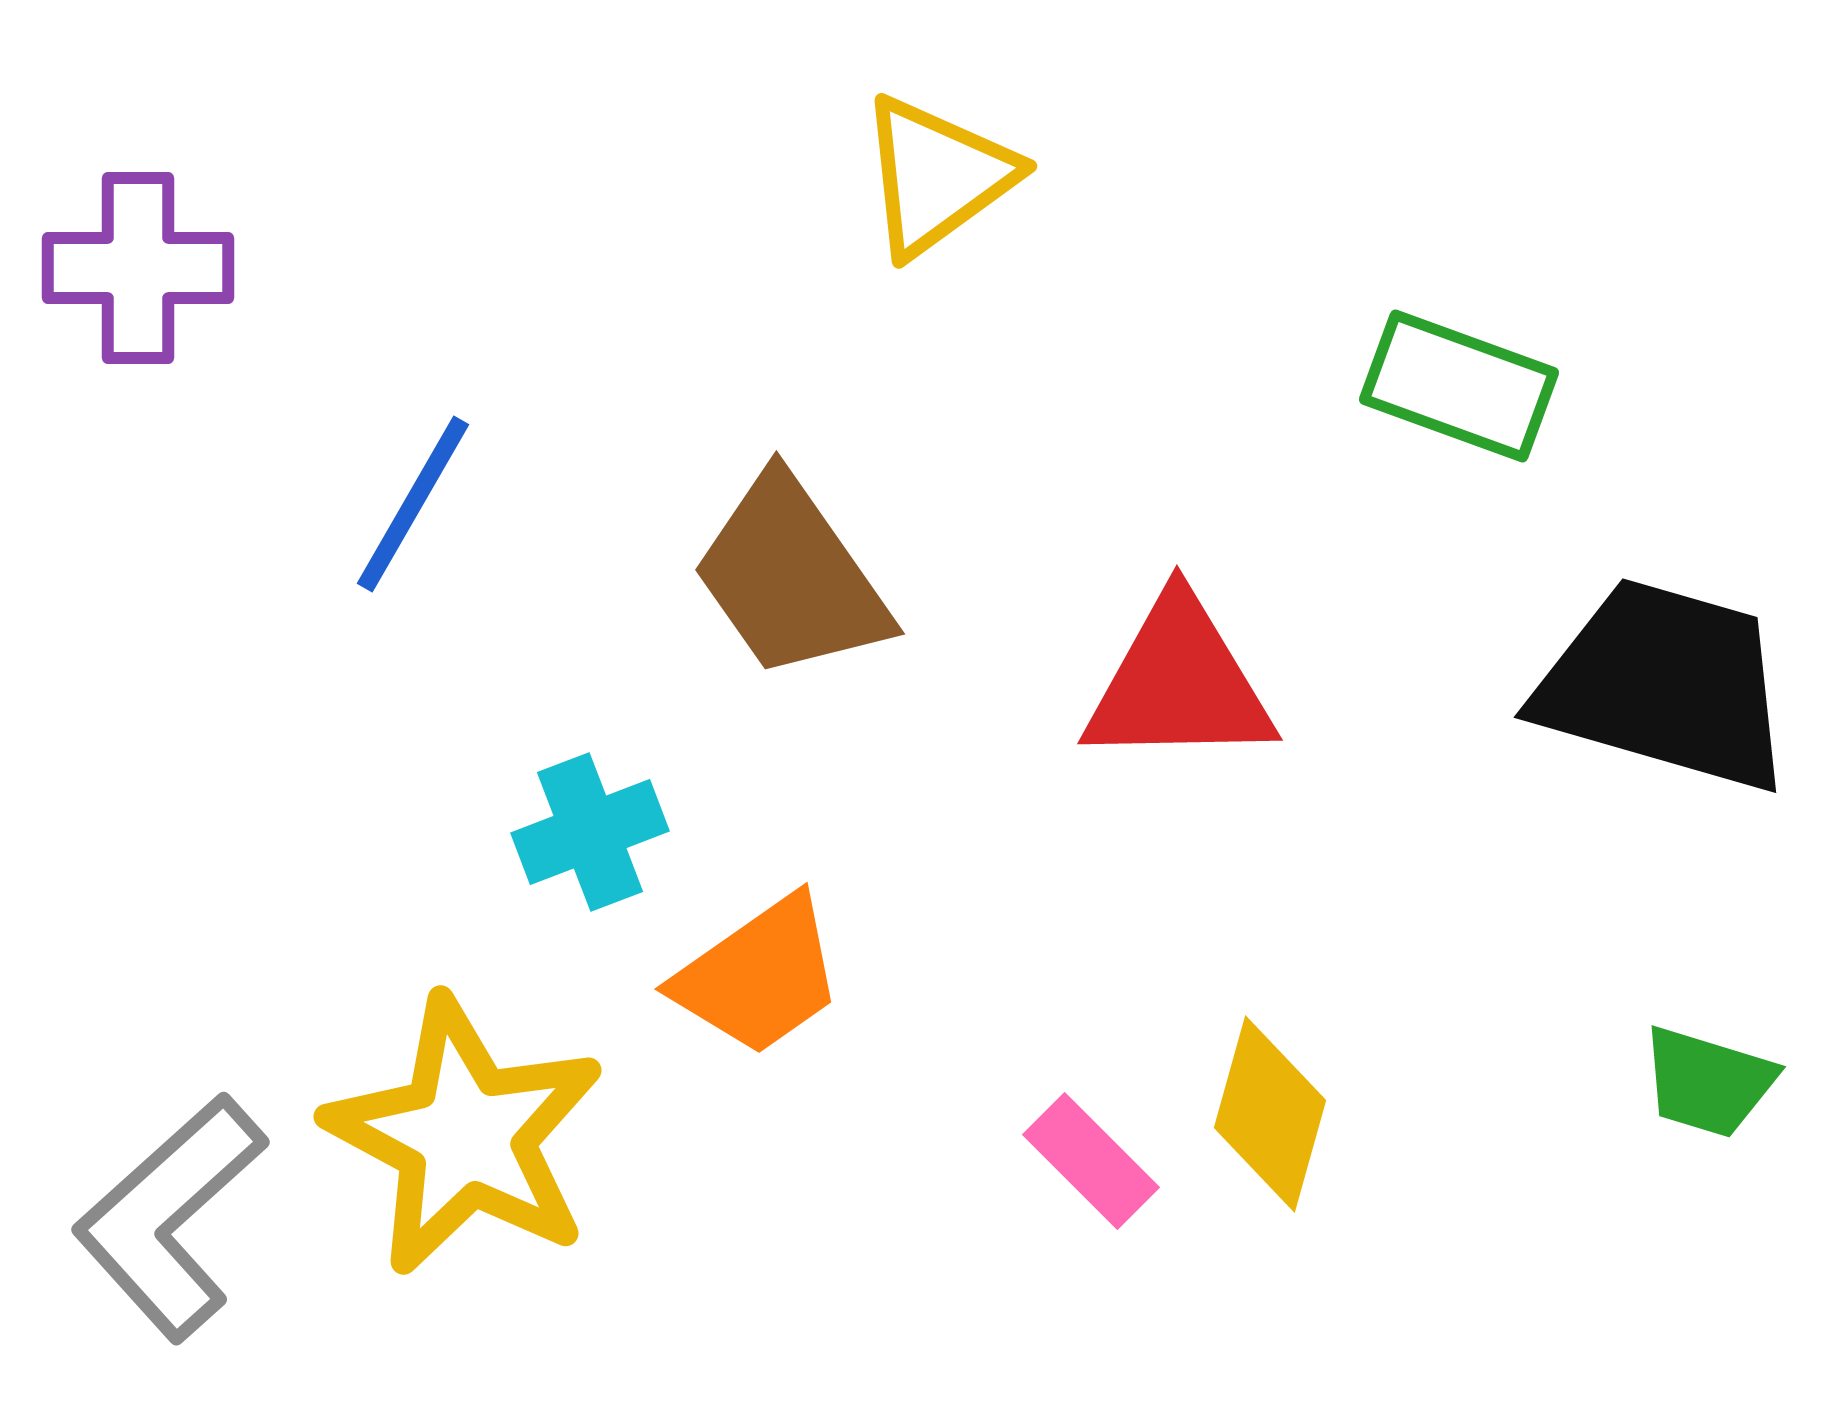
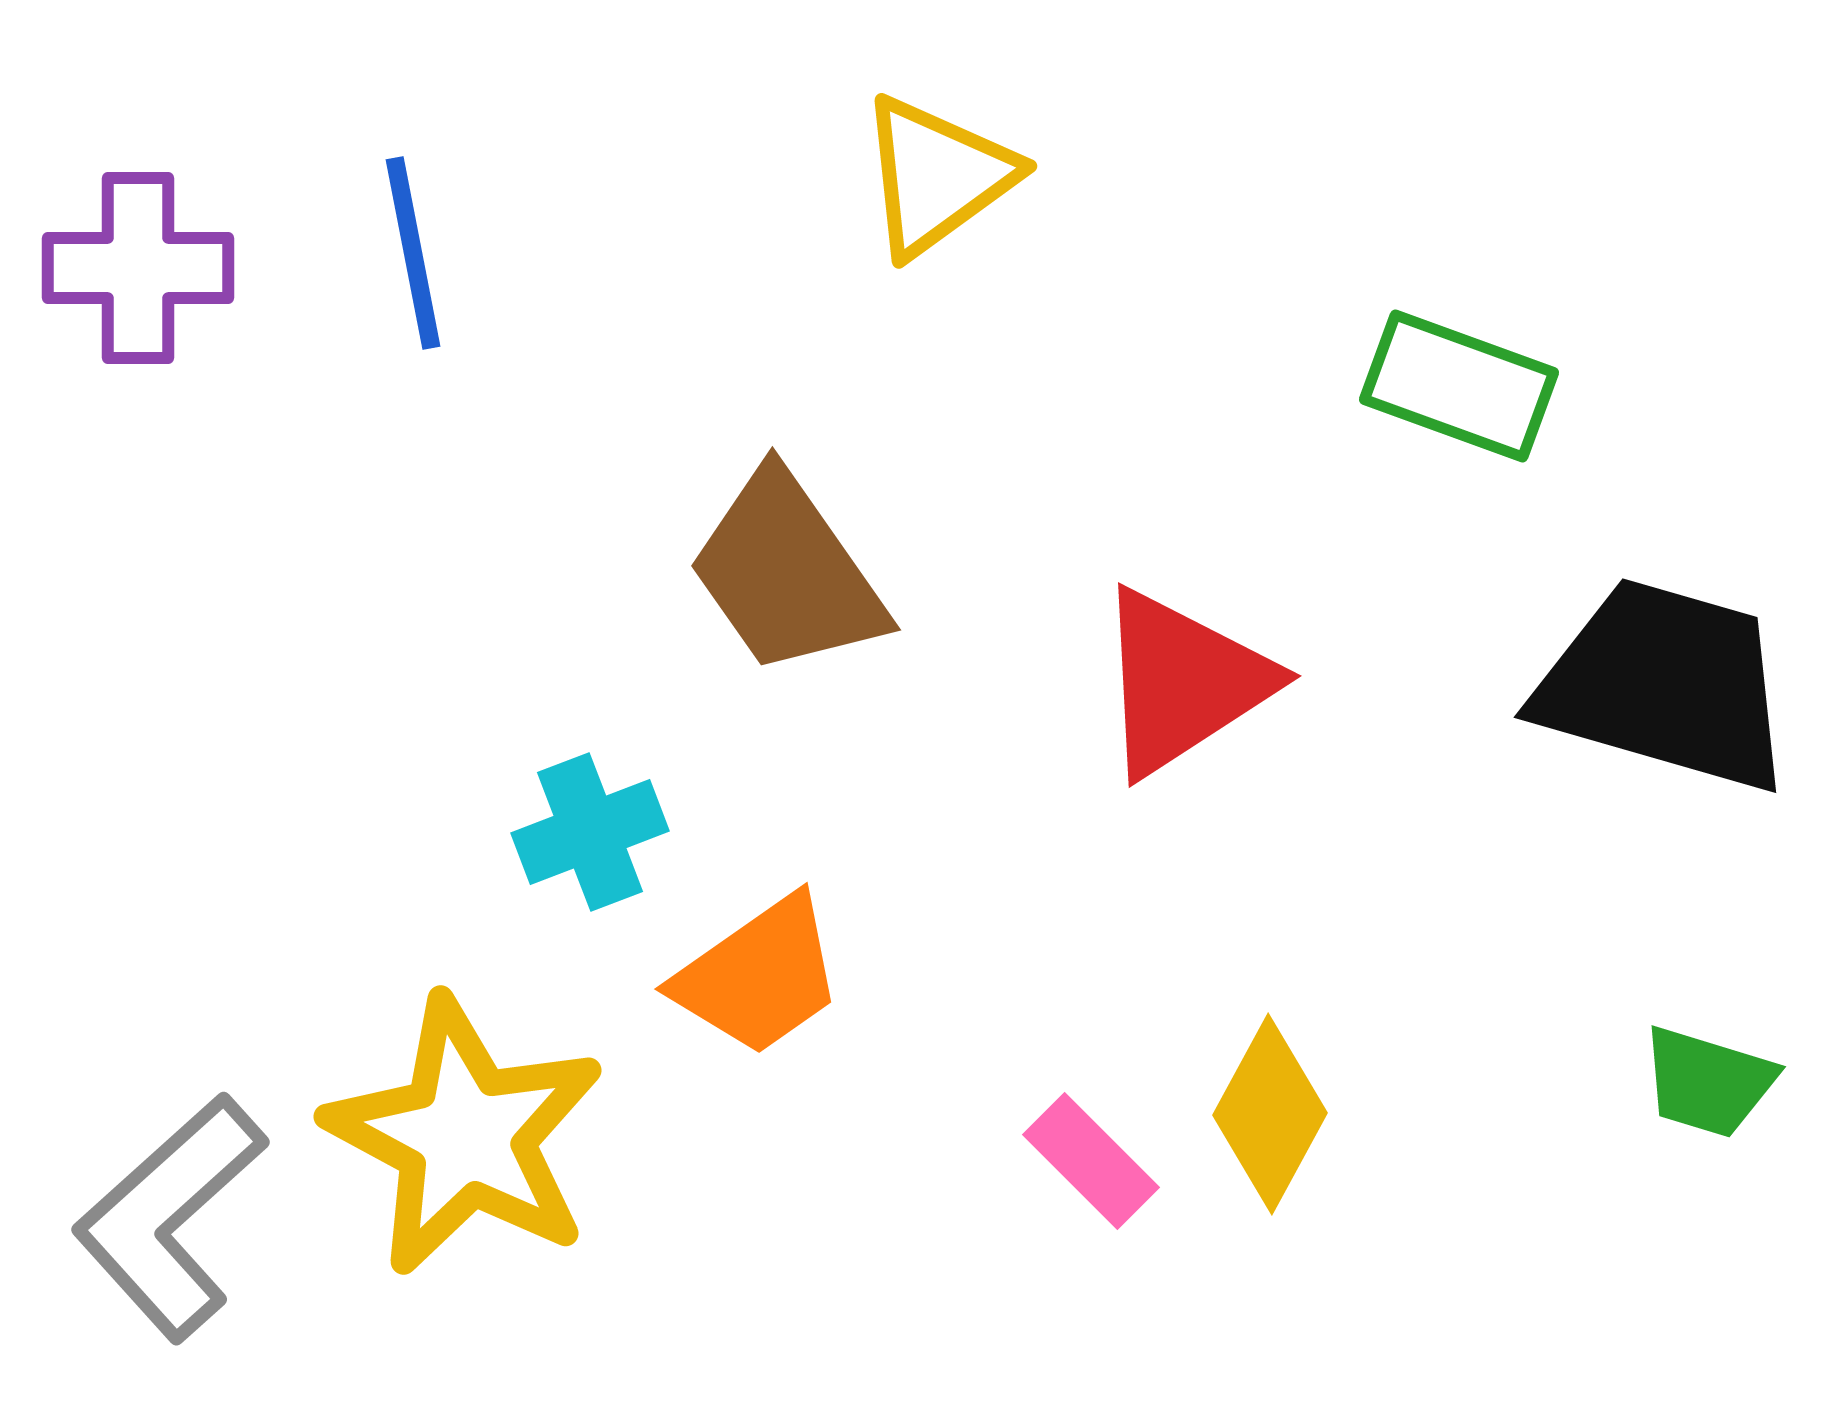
blue line: moved 251 px up; rotated 41 degrees counterclockwise
brown trapezoid: moved 4 px left, 4 px up
red triangle: moved 4 px right, 1 px up; rotated 32 degrees counterclockwise
yellow diamond: rotated 13 degrees clockwise
